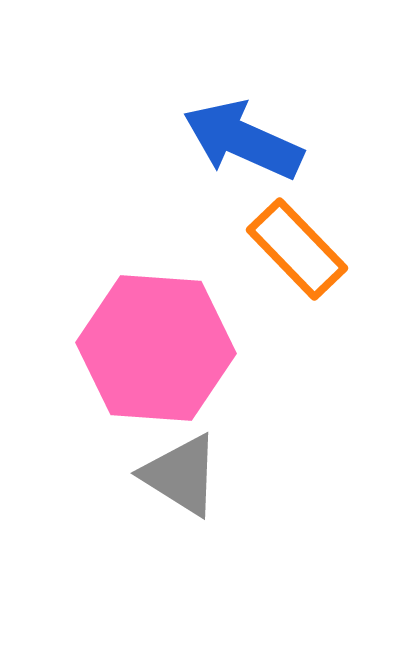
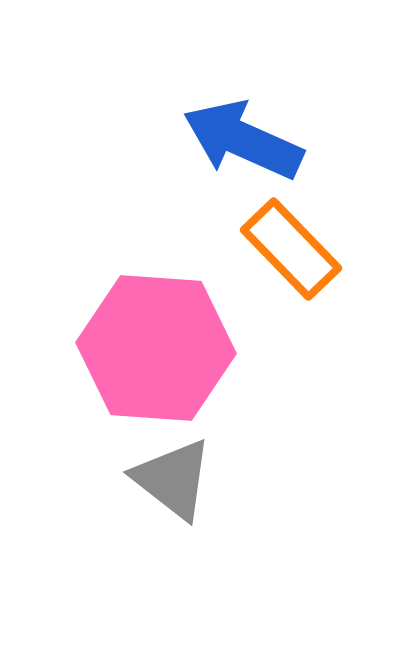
orange rectangle: moved 6 px left
gray triangle: moved 8 px left, 4 px down; rotated 6 degrees clockwise
